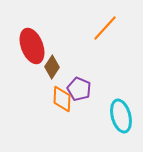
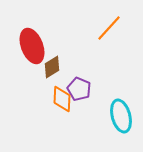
orange line: moved 4 px right
brown diamond: rotated 25 degrees clockwise
